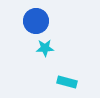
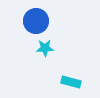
cyan rectangle: moved 4 px right
